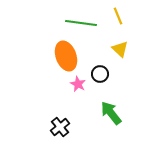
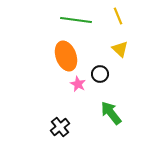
green line: moved 5 px left, 3 px up
